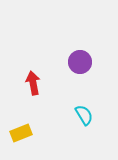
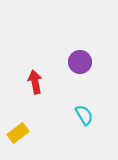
red arrow: moved 2 px right, 1 px up
yellow rectangle: moved 3 px left; rotated 15 degrees counterclockwise
